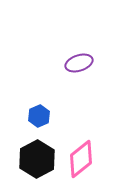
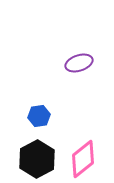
blue hexagon: rotated 15 degrees clockwise
pink diamond: moved 2 px right
